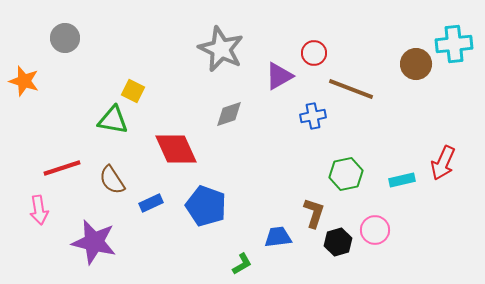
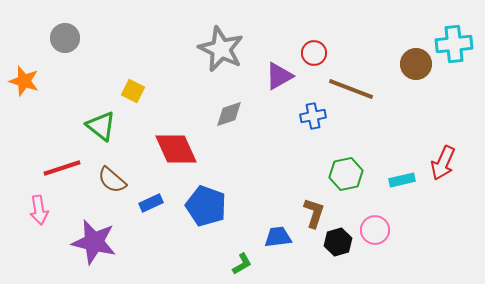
green triangle: moved 12 px left, 6 px down; rotated 28 degrees clockwise
brown semicircle: rotated 16 degrees counterclockwise
